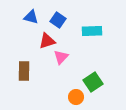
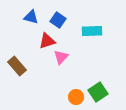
brown rectangle: moved 7 px left, 5 px up; rotated 42 degrees counterclockwise
green square: moved 5 px right, 10 px down
